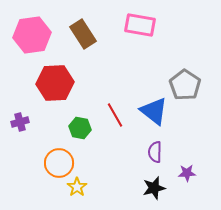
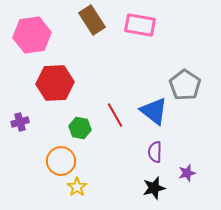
brown rectangle: moved 9 px right, 14 px up
orange circle: moved 2 px right, 2 px up
purple star: rotated 12 degrees counterclockwise
